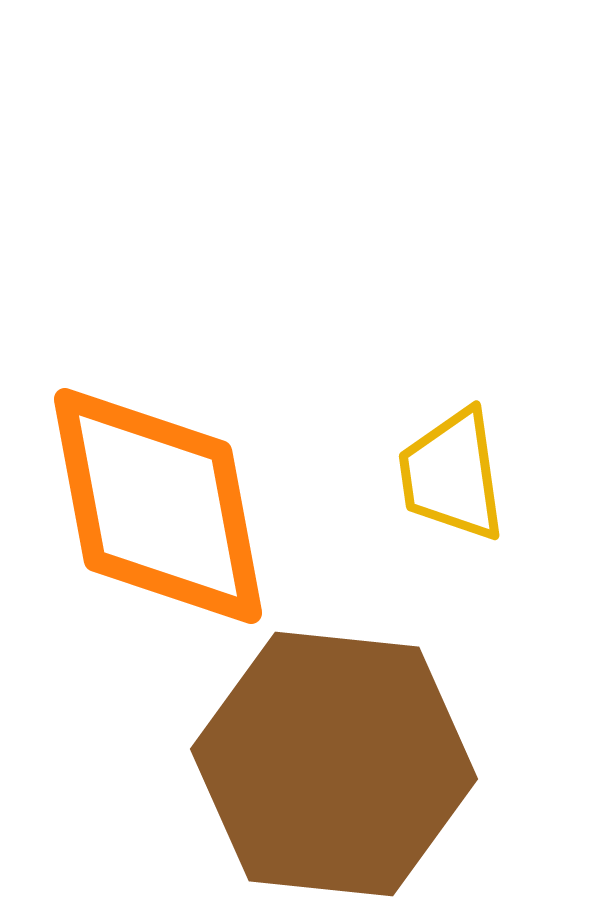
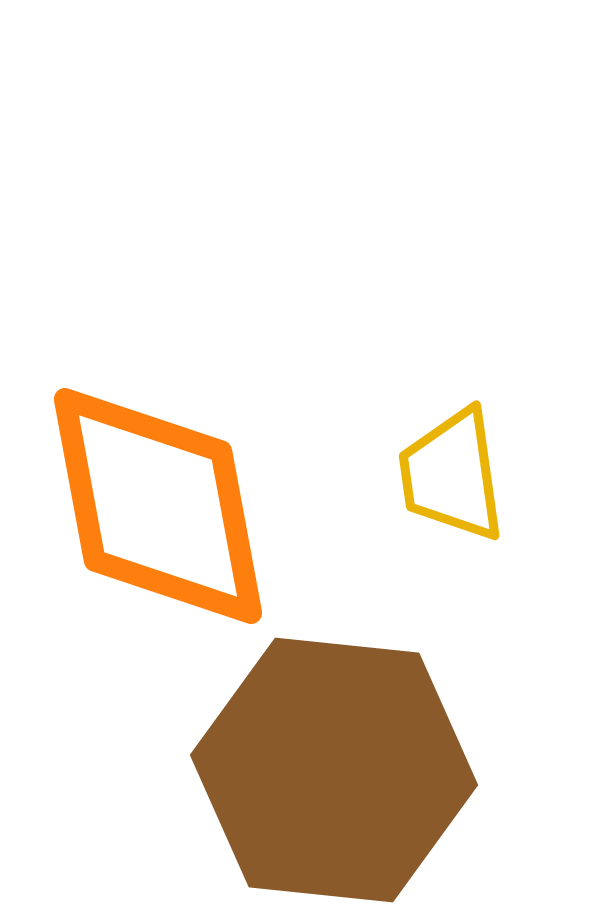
brown hexagon: moved 6 px down
